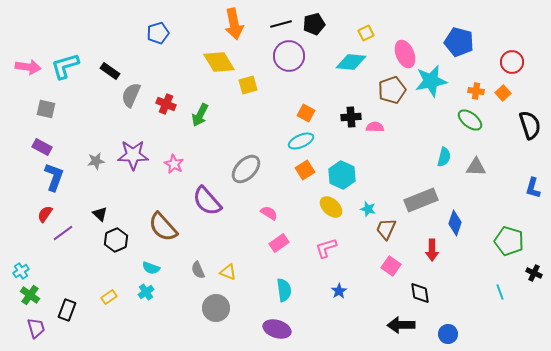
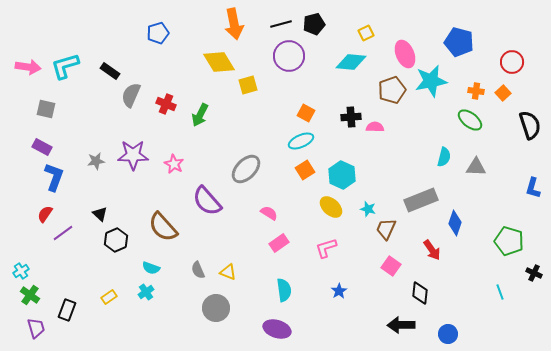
red arrow at (432, 250): rotated 35 degrees counterclockwise
black diamond at (420, 293): rotated 15 degrees clockwise
